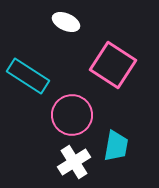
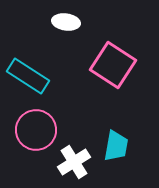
white ellipse: rotated 16 degrees counterclockwise
pink circle: moved 36 px left, 15 px down
